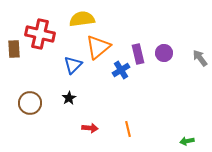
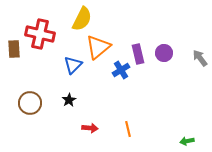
yellow semicircle: rotated 125 degrees clockwise
black star: moved 2 px down
